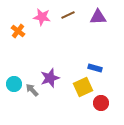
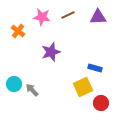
purple star: moved 1 px right, 26 px up
